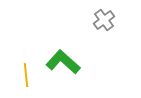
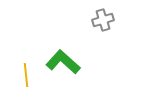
gray cross: moved 1 px left; rotated 20 degrees clockwise
